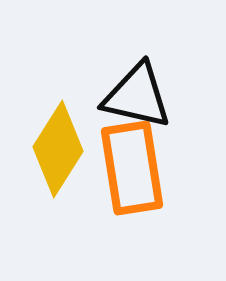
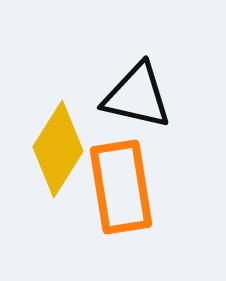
orange rectangle: moved 11 px left, 19 px down
